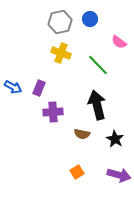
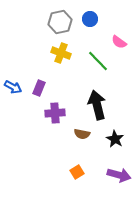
green line: moved 4 px up
purple cross: moved 2 px right, 1 px down
